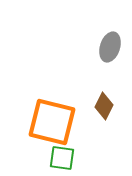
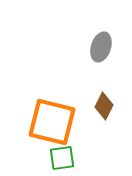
gray ellipse: moved 9 px left
green square: rotated 16 degrees counterclockwise
